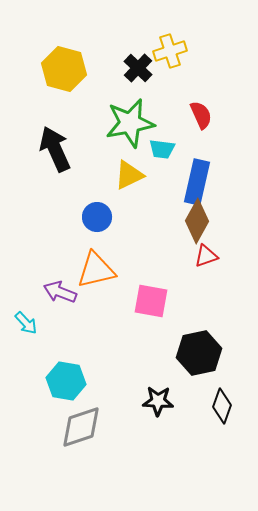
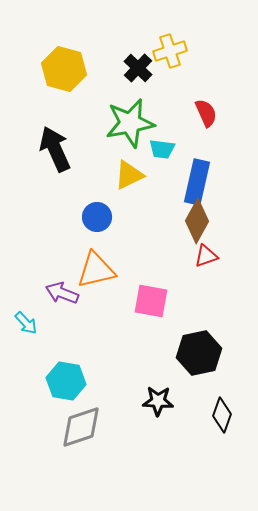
red semicircle: moved 5 px right, 2 px up
purple arrow: moved 2 px right, 1 px down
black diamond: moved 9 px down
